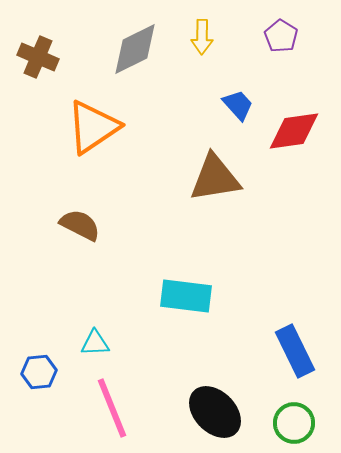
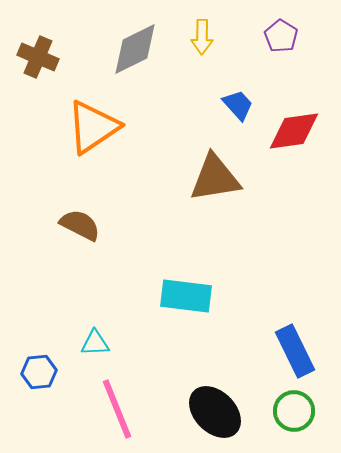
pink line: moved 5 px right, 1 px down
green circle: moved 12 px up
